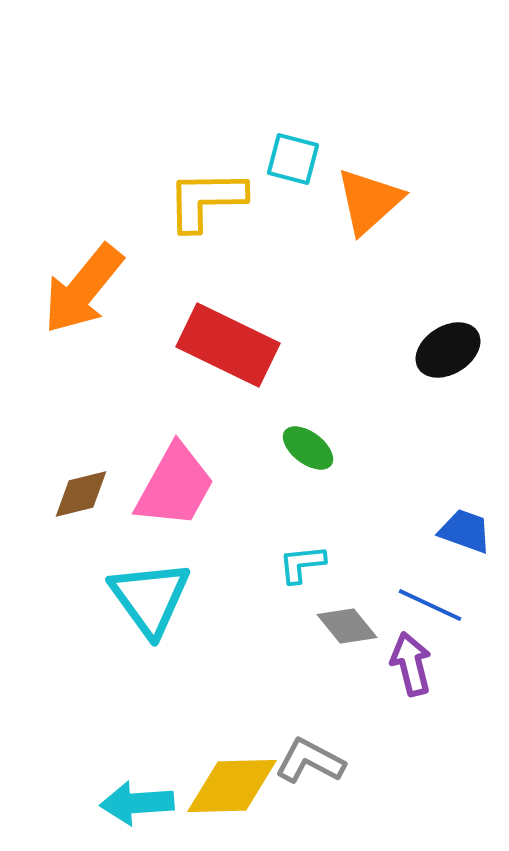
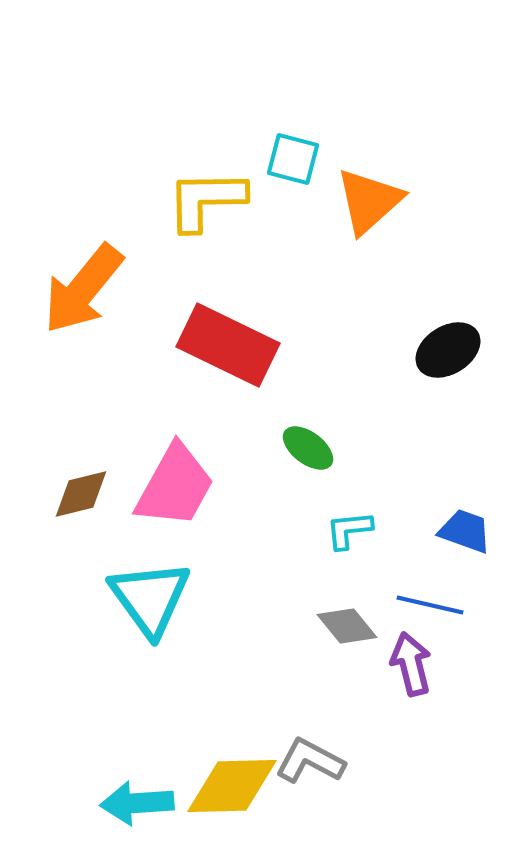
cyan L-shape: moved 47 px right, 34 px up
blue line: rotated 12 degrees counterclockwise
